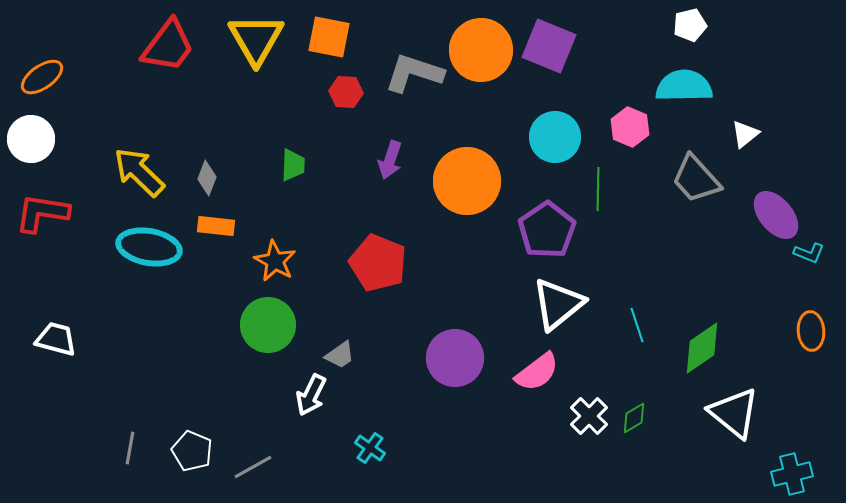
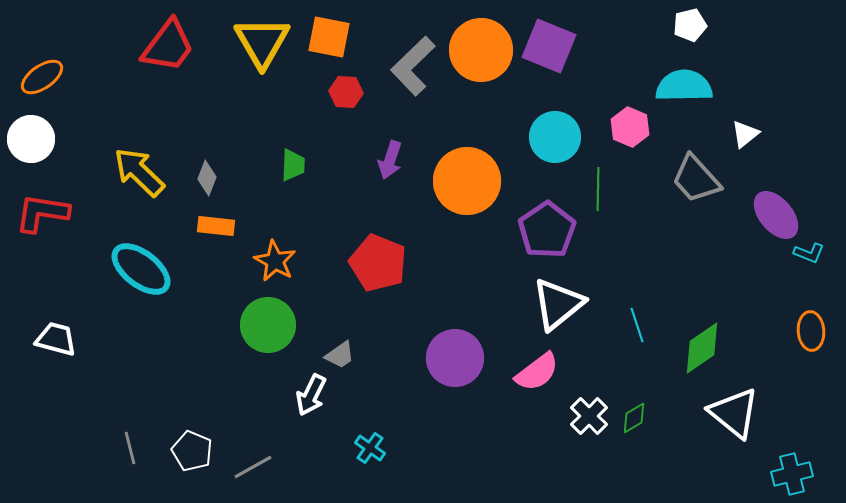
yellow triangle at (256, 39): moved 6 px right, 3 px down
gray L-shape at (414, 73): moved 1 px left, 7 px up; rotated 62 degrees counterclockwise
cyan ellipse at (149, 247): moved 8 px left, 22 px down; rotated 28 degrees clockwise
gray line at (130, 448): rotated 24 degrees counterclockwise
